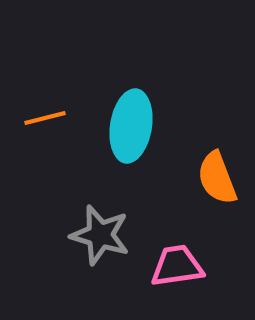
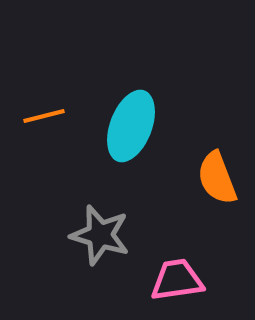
orange line: moved 1 px left, 2 px up
cyan ellipse: rotated 12 degrees clockwise
pink trapezoid: moved 14 px down
